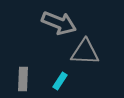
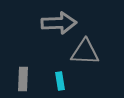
gray arrow: rotated 24 degrees counterclockwise
cyan rectangle: rotated 42 degrees counterclockwise
